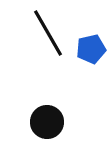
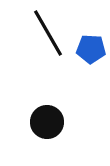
blue pentagon: rotated 16 degrees clockwise
